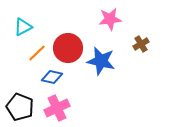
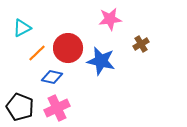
cyan triangle: moved 1 px left, 1 px down
